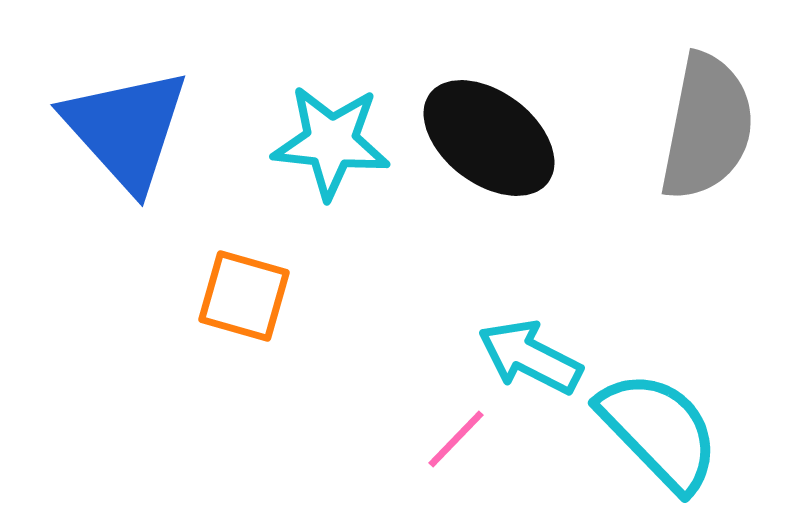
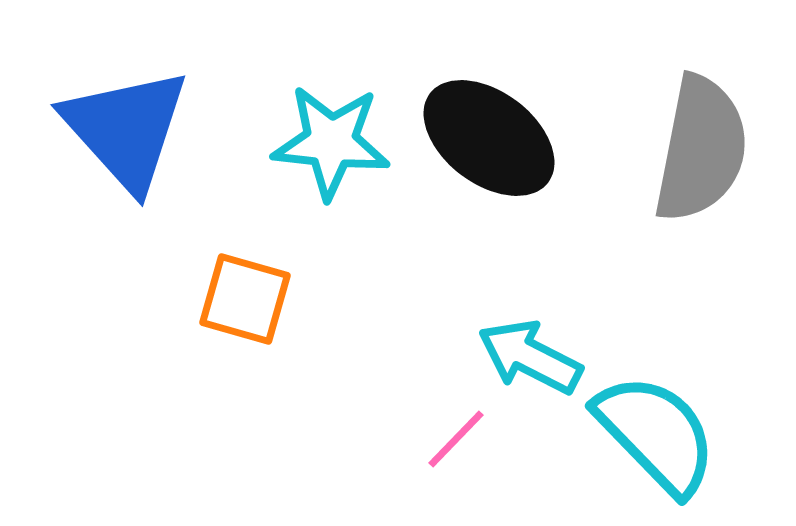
gray semicircle: moved 6 px left, 22 px down
orange square: moved 1 px right, 3 px down
cyan semicircle: moved 3 px left, 3 px down
